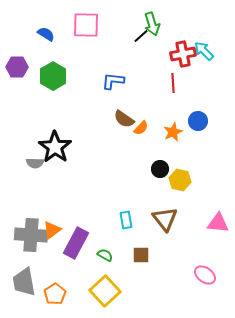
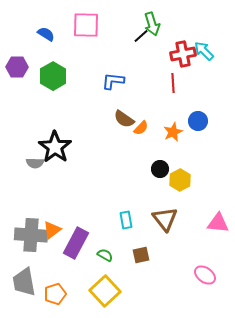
yellow hexagon: rotated 20 degrees clockwise
brown square: rotated 12 degrees counterclockwise
orange pentagon: rotated 15 degrees clockwise
